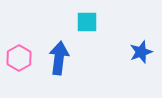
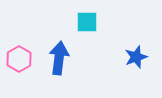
blue star: moved 5 px left, 5 px down
pink hexagon: moved 1 px down
